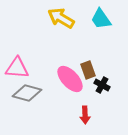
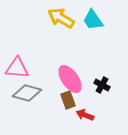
cyan trapezoid: moved 8 px left, 1 px down
brown rectangle: moved 20 px left, 30 px down
pink ellipse: rotated 8 degrees clockwise
red arrow: rotated 114 degrees clockwise
